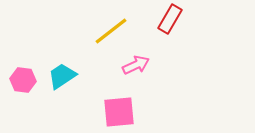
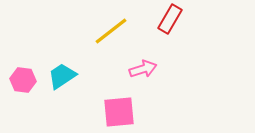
pink arrow: moved 7 px right, 4 px down; rotated 8 degrees clockwise
